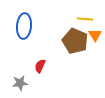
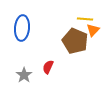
blue ellipse: moved 2 px left, 2 px down
orange triangle: moved 2 px left, 5 px up; rotated 16 degrees clockwise
red semicircle: moved 8 px right, 1 px down
gray star: moved 4 px right, 8 px up; rotated 28 degrees counterclockwise
